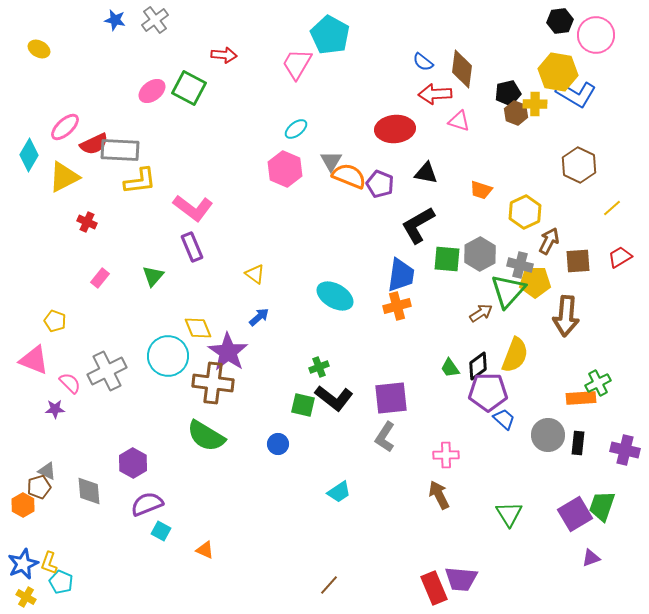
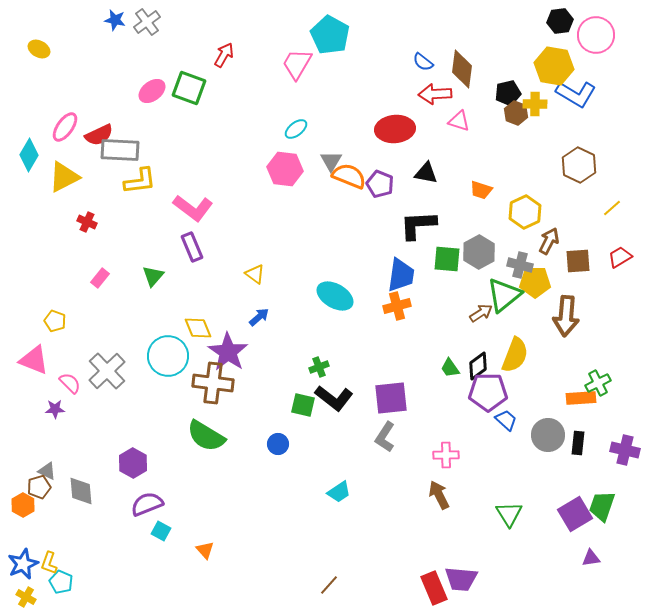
gray cross at (155, 20): moved 8 px left, 2 px down
red arrow at (224, 55): rotated 65 degrees counterclockwise
yellow hexagon at (558, 72): moved 4 px left, 6 px up
green square at (189, 88): rotated 8 degrees counterclockwise
pink ellipse at (65, 127): rotated 12 degrees counterclockwise
red semicircle at (94, 144): moved 5 px right, 9 px up
pink hexagon at (285, 169): rotated 16 degrees counterclockwise
black L-shape at (418, 225): rotated 27 degrees clockwise
gray hexagon at (480, 254): moved 1 px left, 2 px up
green triangle at (508, 291): moved 4 px left, 4 px down; rotated 9 degrees clockwise
gray cross at (107, 371): rotated 18 degrees counterclockwise
blue trapezoid at (504, 419): moved 2 px right, 1 px down
gray diamond at (89, 491): moved 8 px left
orange triangle at (205, 550): rotated 24 degrees clockwise
purple triangle at (591, 558): rotated 12 degrees clockwise
